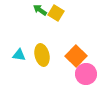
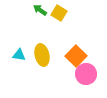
yellow square: moved 3 px right
